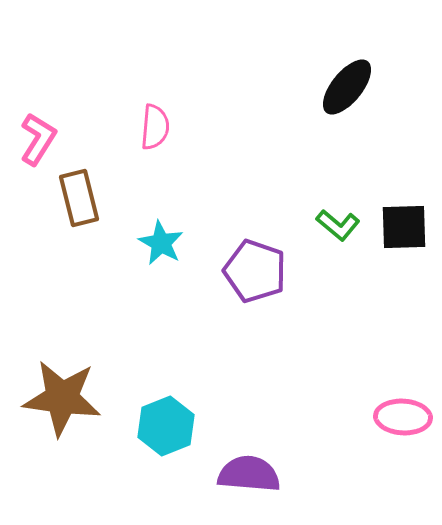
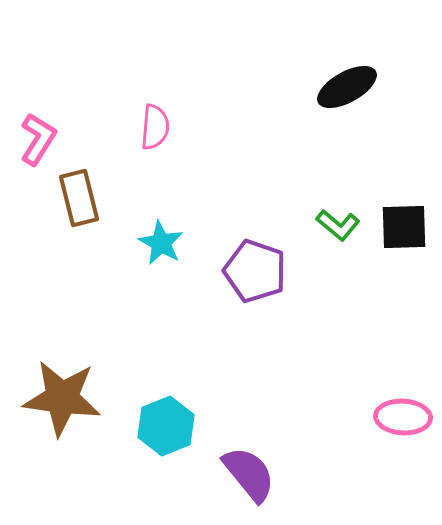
black ellipse: rotated 22 degrees clockwise
purple semicircle: rotated 46 degrees clockwise
